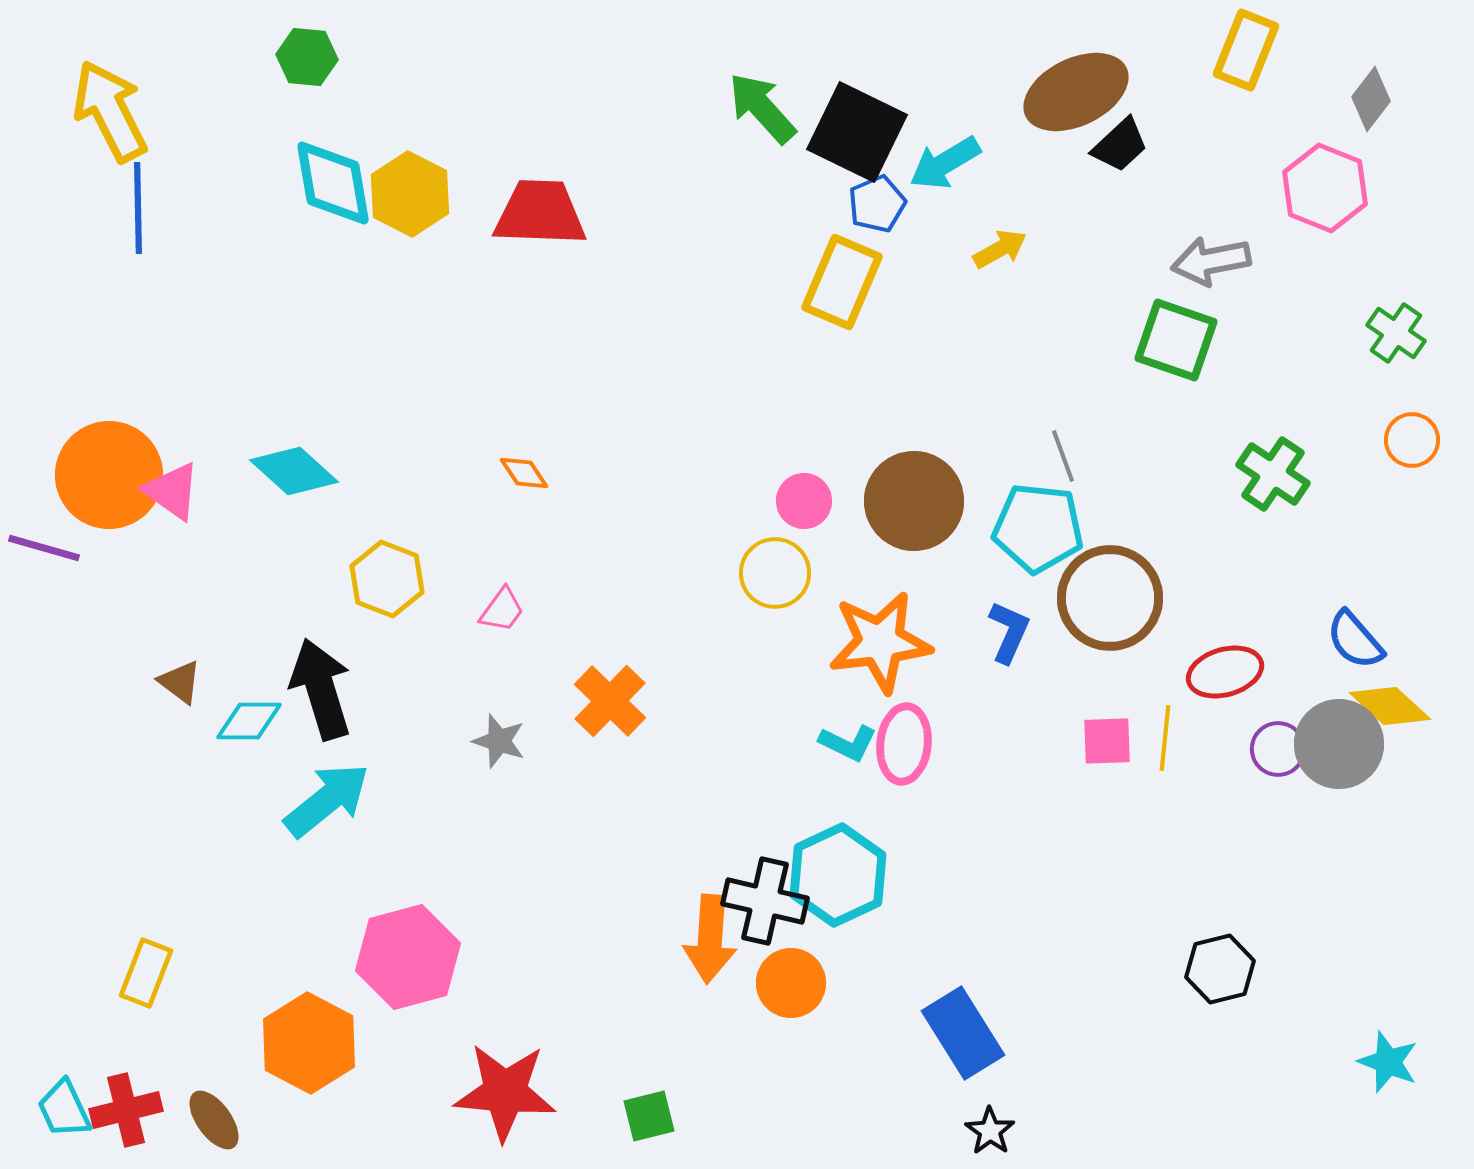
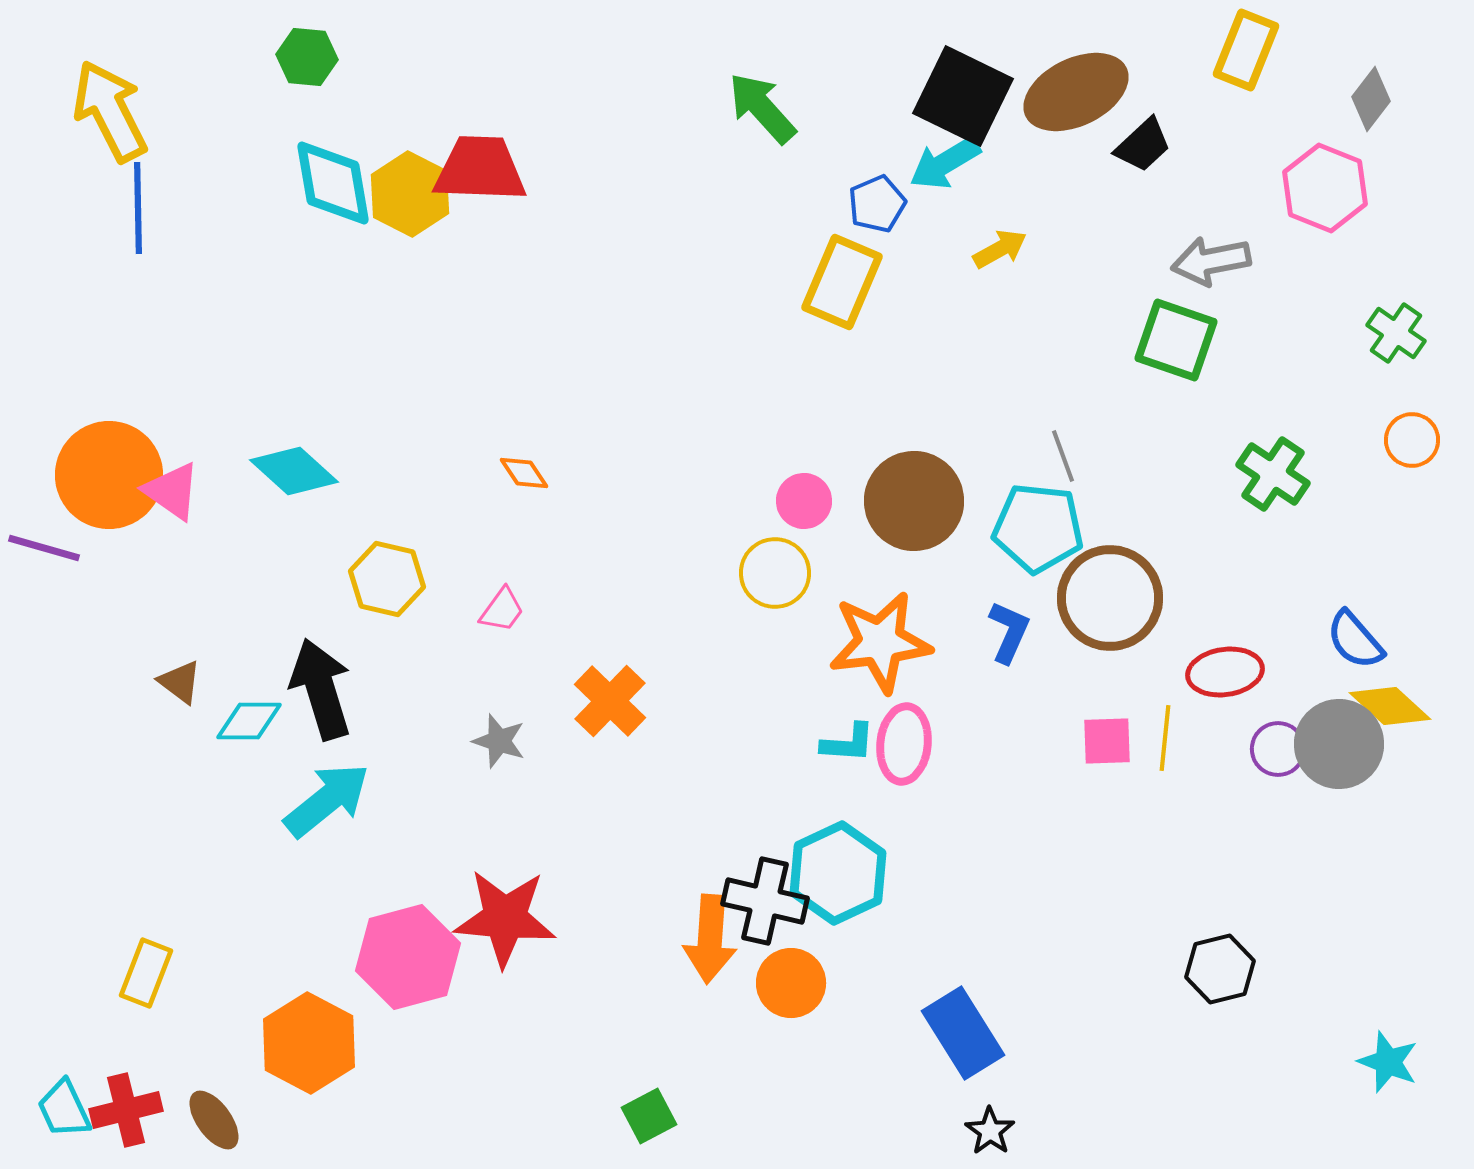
black square at (857, 132): moved 106 px right, 36 px up
black trapezoid at (1120, 145): moved 23 px right
red trapezoid at (540, 213): moved 60 px left, 44 px up
yellow hexagon at (387, 579): rotated 8 degrees counterclockwise
red ellipse at (1225, 672): rotated 8 degrees clockwise
cyan L-shape at (848, 743): rotated 22 degrees counterclockwise
cyan hexagon at (838, 875): moved 2 px up
red star at (505, 1092): moved 174 px up
green square at (649, 1116): rotated 14 degrees counterclockwise
